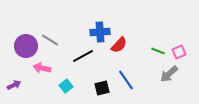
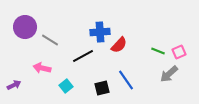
purple circle: moved 1 px left, 19 px up
